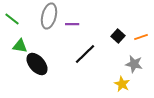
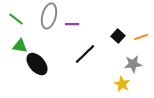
green line: moved 4 px right
gray star: moved 1 px left; rotated 18 degrees counterclockwise
